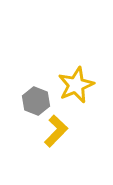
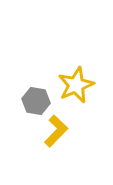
gray hexagon: rotated 12 degrees counterclockwise
